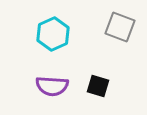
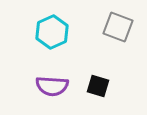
gray square: moved 2 px left
cyan hexagon: moved 1 px left, 2 px up
